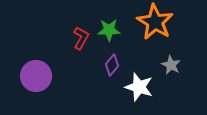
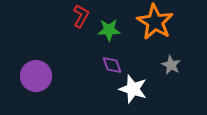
red L-shape: moved 22 px up
purple diamond: rotated 60 degrees counterclockwise
white star: moved 6 px left, 2 px down
